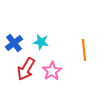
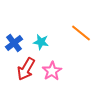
orange line: moved 3 px left, 17 px up; rotated 45 degrees counterclockwise
